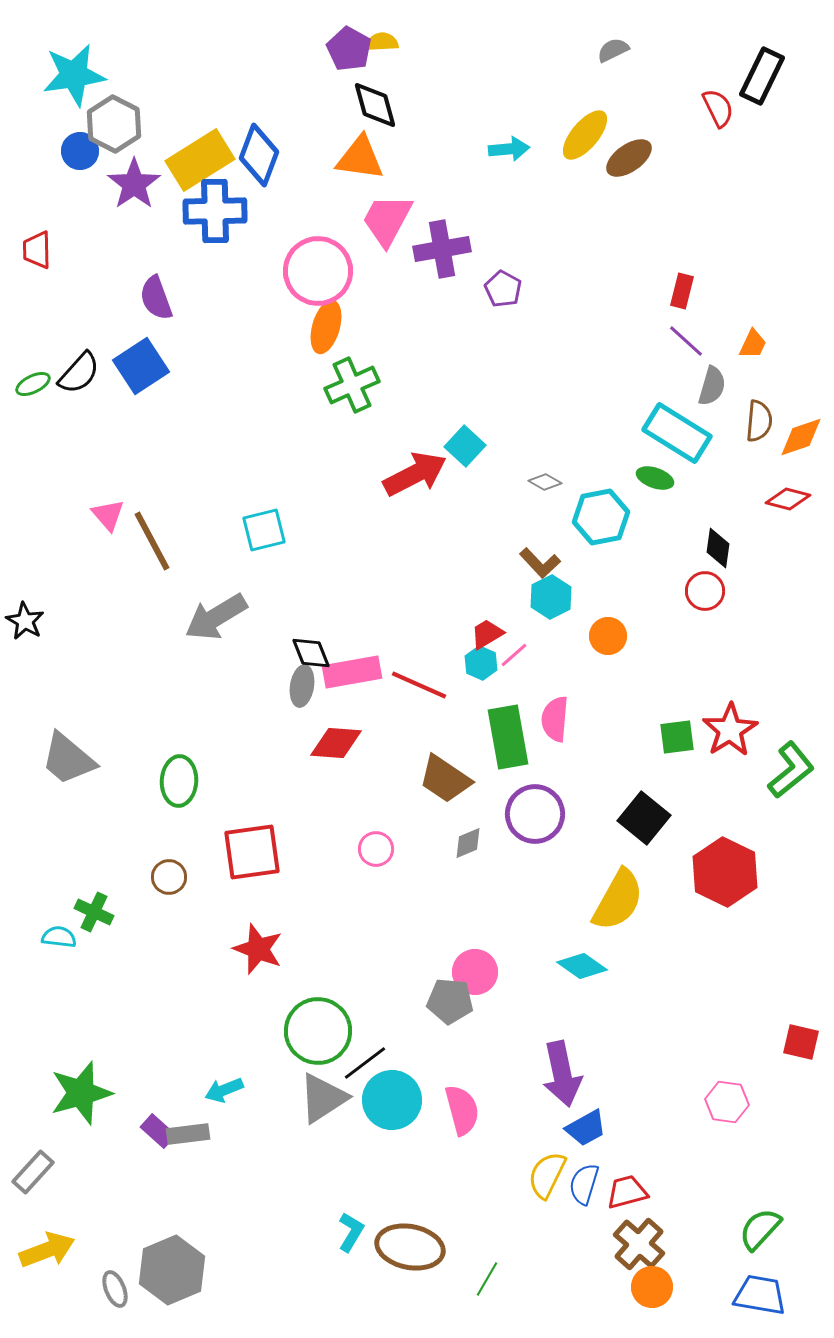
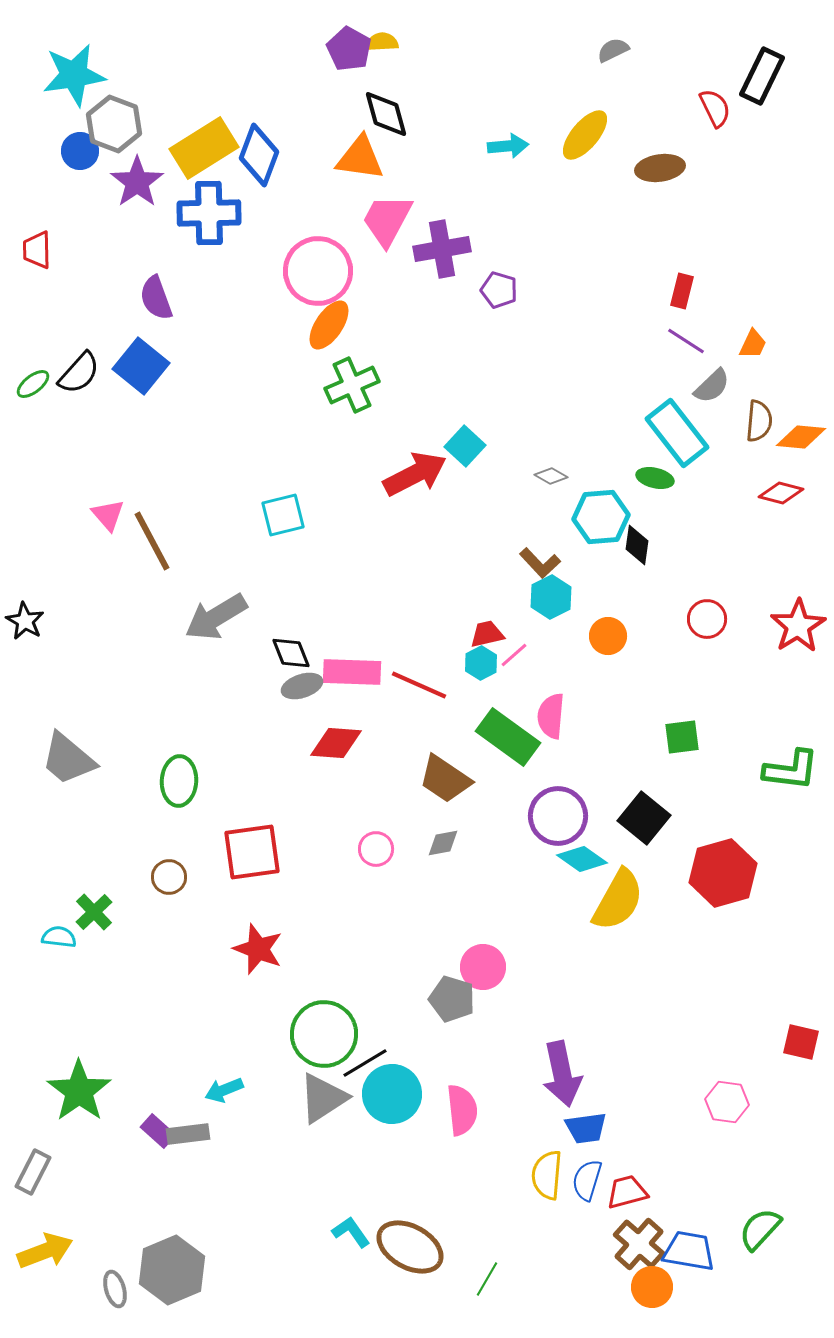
black diamond at (375, 105): moved 11 px right, 9 px down
red semicircle at (718, 108): moved 3 px left
gray hexagon at (114, 124): rotated 6 degrees counterclockwise
cyan arrow at (509, 149): moved 1 px left, 3 px up
brown ellipse at (629, 158): moved 31 px right, 10 px down; rotated 27 degrees clockwise
yellow rectangle at (200, 160): moved 4 px right, 12 px up
purple star at (134, 184): moved 3 px right, 2 px up
blue cross at (215, 211): moved 6 px left, 2 px down
purple pentagon at (503, 289): moved 4 px left, 1 px down; rotated 12 degrees counterclockwise
orange ellipse at (326, 327): moved 3 px right, 2 px up; rotated 18 degrees clockwise
purple line at (686, 341): rotated 9 degrees counterclockwise
blue square at (141, 366): rotated 18 degrees counterclockwise
green ellipse at (33, 384): rotated 12 degrees counterclockwise
gray semicircle at (712, 386): rotated 30 degrees clockwise
cyan rectangle at (677, 433): rotated 20 degrees clockwise
orange diamond at (801, 437): rotated 24 degrees clockwise
green ellipse at (655, 478): rotated 6 degrees counterclockwise
gray diamond at (545, 482): moved 6 px right, 6 px up
red diamond at (788, 499): moved 7 px left, 6 px up
cyan hexagon at (601, 517): rotated 6 degrees clockwise
cyan square at (264, 530): moved 19 px right, 15 px up
black diamond at (718, 548): moved 81 px left, 3 px up
red circle at (705, 591): moved 2 px right, 28 px down
red trapezoid at (487, 634): rotated 18 degrees clockwise
black diamond at (311, 653): moved 20 px left
cyan hexagon at (481, 663): rotated 8 degrees clockwise
pink rectangle at (352, 672): rotated 12 degrees clockwise
gray ellipse at (302, 686): rotated 63 degrees clockwise
pink semicircle at (555, 719): moved 4 px left, 3 px up
red star at (730, 730): moved 68 px right, 104 px up
green rectangle at (508, 737): rotated 44 degrees counterclockwise
green square at (677, 737): moved 5 px right
green L-shape at (791, 770): rotated 46 degrees clockwise
purple circle at (535, 814): moved 23 px right, 2 px down
gray diamond at (468, 843): moved 25 px left; rotated 12 degrees clockwise
red hexagon at (725, 872): moved 2 px left, 1 px down; rotated 18 degrees clockwise
green cross at (94, 912): rotated 21 degrees clockwise
cyan diamond at (582, 966): moved 107 px up
pink circle at (475, 972): moved 8 px right, 5 px up
gray pentagon at (450, 1001): moved 2 px right, 2 px up; rotated 12 degrees clockwise
green circle at (318, 1031): moved 6 px right, 3 px down
black line at (365, 1063): rotated 6 degrees clockwise
green star at (81, 1093): moved 2 px left, 2 px up; rotated 20 degrees counterclockwise
cyan circle at (392, 1100): moved 6 px up
pink semicircle at (462, 1110): rotated 9 degrees clockwise
blue trapezoid at (586, 1128): rotated 21 degrees clockwise
gray rectangle at (33, 1172): rotated 15 degrees counterclockwise
yellow semicircle at (547, 1175): rotated 21 degrees counterclockwise
blue semicircle at (584, 1184): moved 3 px right, 4 px up
cyan L-shape at (351, 1232): rotated 66 degrees counterclockwise
brown ellipse at (410, 1247): rotated 18 degrees clockwise
yellow arrow at (47, 1250): moved 2 px left, 1 px down
gray ellipse at (115, 1289): rotated 6 degrees clockwise
blue trapezoid at (760, 1295): moved 71 px left, 44 px up
